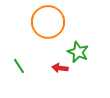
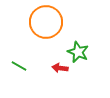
orange circle: moved 2 px left
green line: rotated 28 degrees counterclockwise
